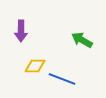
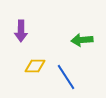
green arrow: rotated 35 degrees counterclockwise
blue line: moved 4 px right, 2 px up; rotated 36 degrees clockwise
